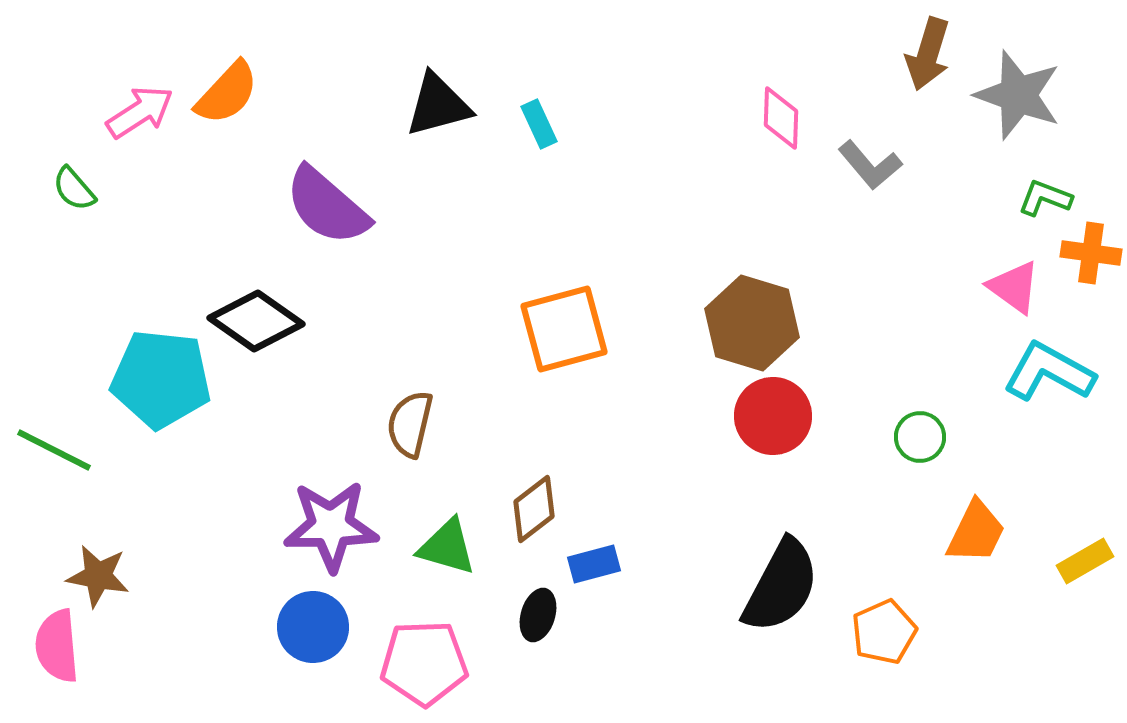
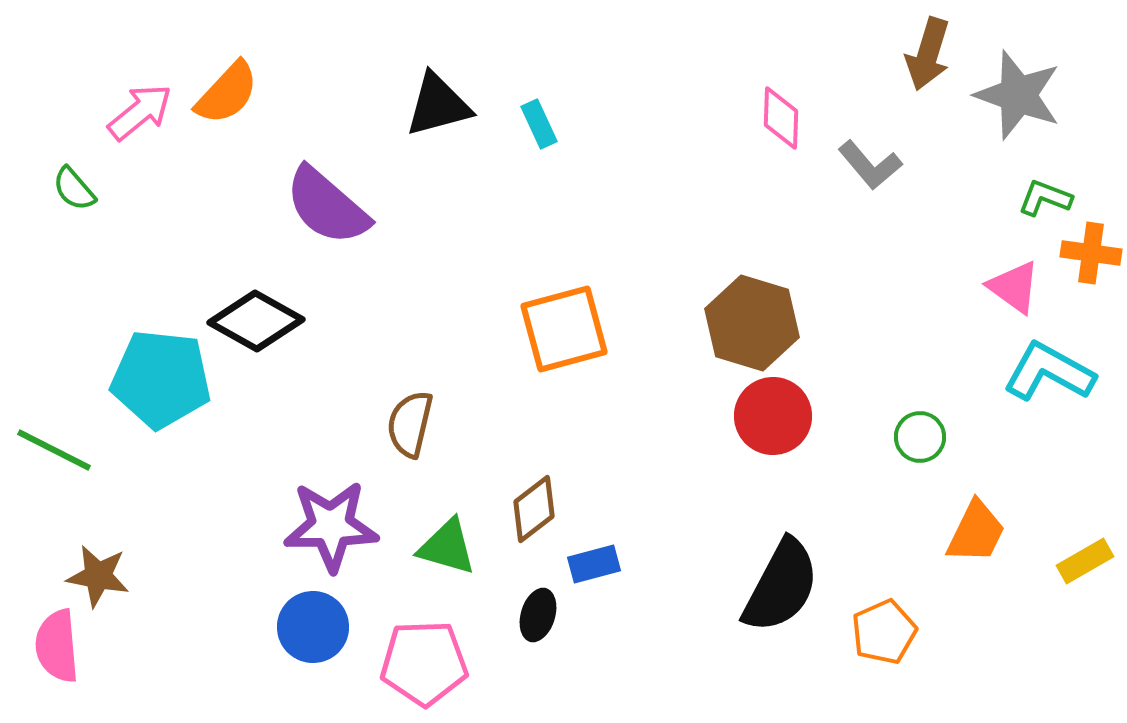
pink arrow: rotated 6 degrees counterclockwise
black diamond: rotated 6 degrees counterclockwise
